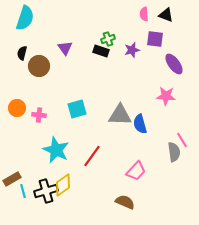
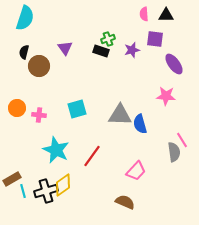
black triangle: rotated 21 degrees counterclockwise
black semicircle: moved 2 px right, 1 px up
